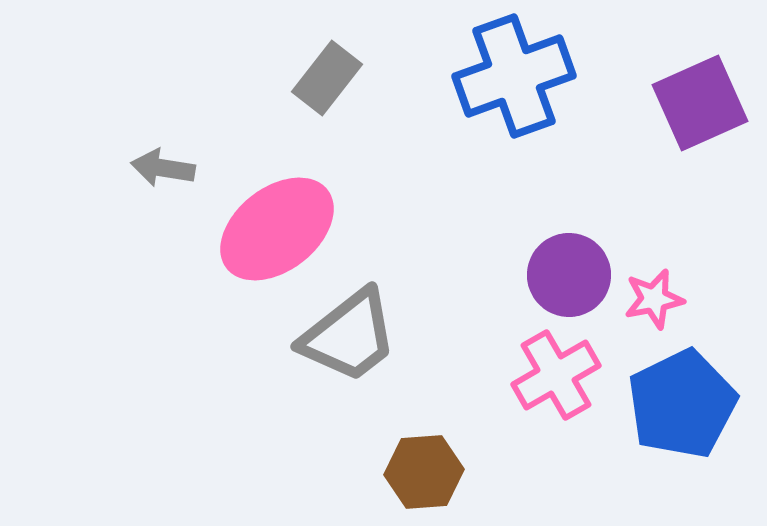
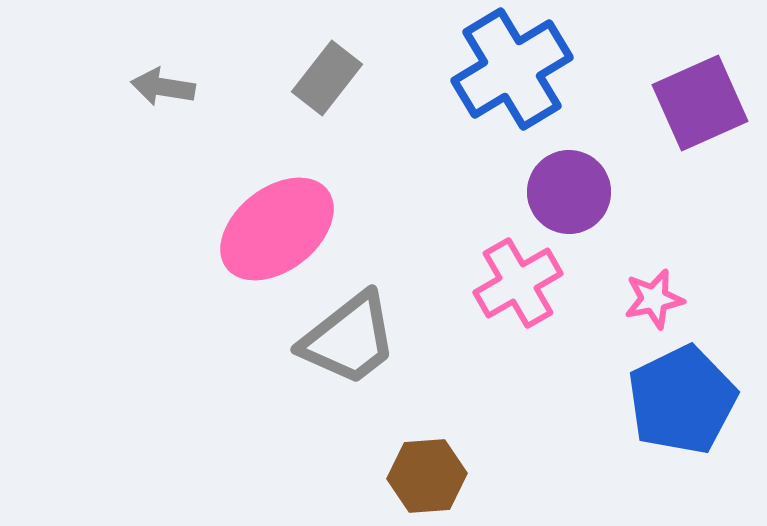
blue cross: moved 2 px left, 7 px up; rotated 11 degrees counterclockwise
gray arrow: moved 81 px up
purple circle: moved 83 px up
gray trapezoid: moved 3 px down
pink cross: moved 38 px left, 92 px up
blue pentagon: moved 4 px up
brown hexagon: moved 3 px right, 4 px down
